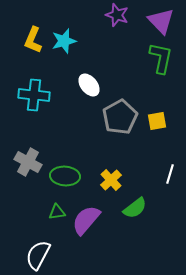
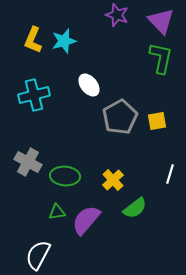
cyan cross: rotated 20 degrees counterclockwise
yellow cross: moved 2 px right
